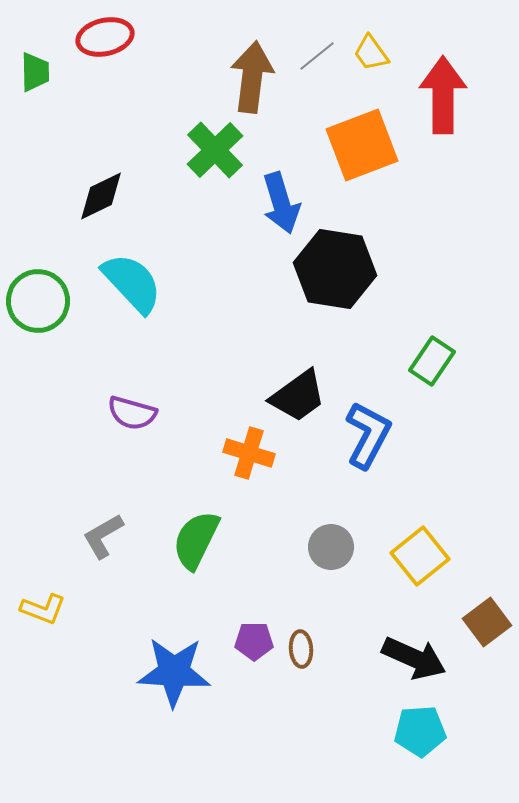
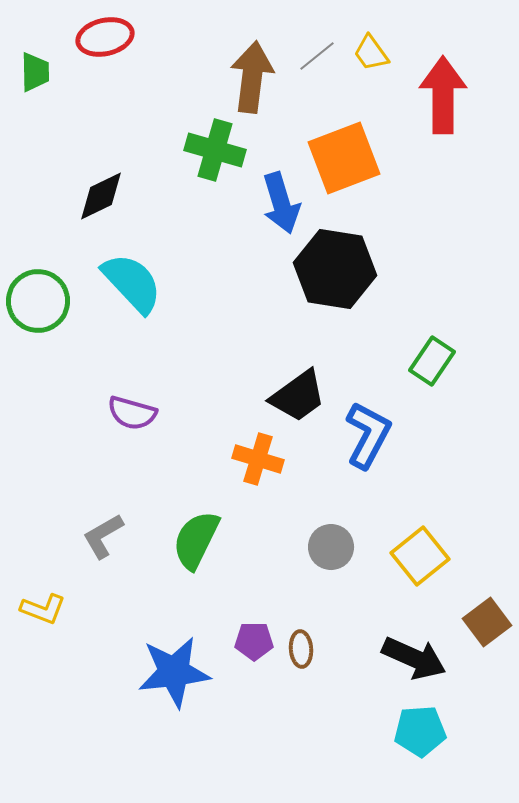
orange square: moved 18 px left, 13 px down
green cross: rotated 30 degrees counterclockwise
orange cross: moved 9 px right, 6 px down
blue star: rotated 10 degrees counterclockwise
